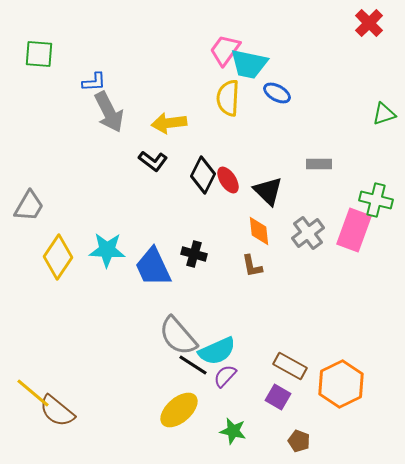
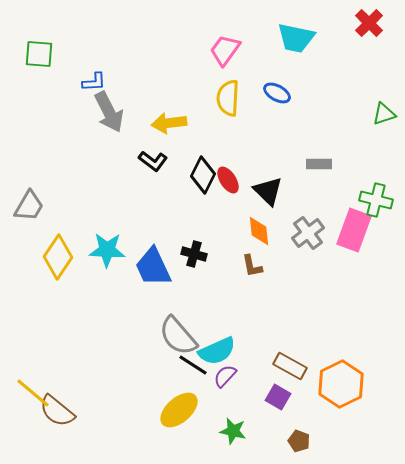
cyan trapezoid: moved 47 px right, 26 px up
